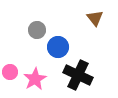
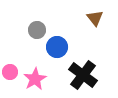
blue circle: moved 1 px left
black cross: moved 5 px right; rotated 12 degrees clockwise
